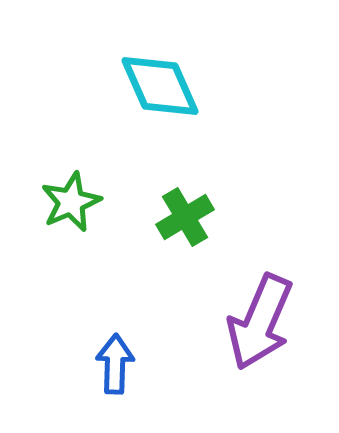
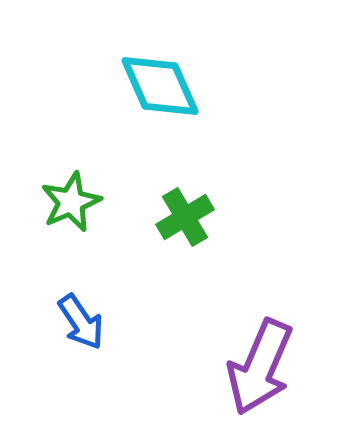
purple arrow: moved 45 px down
blue arrow: moved 34 px left, 42 px up; rotated 144 degrees clockwise
